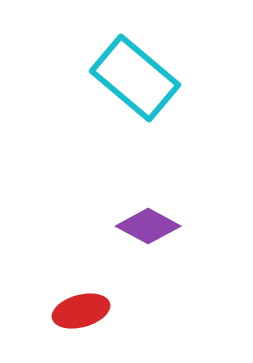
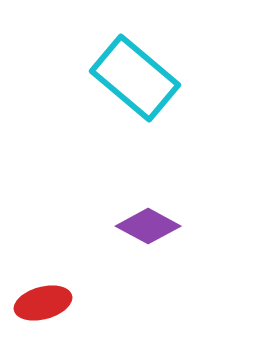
red ellipse: moved 38 px left, 8 px up
